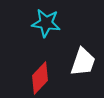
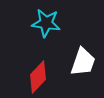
red diamond: moved 2 px left, 1 px up
